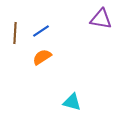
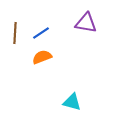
purple triangle: moved 15 px left, 4 px down
blue line: moved 2 px down
orange semicircle: rotated 12 degrees clockwise
